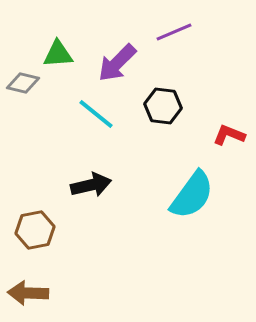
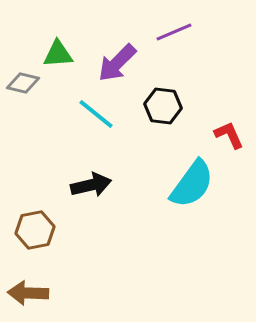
red L-shape: rotated 44 degrees clockwise
cyan semicircle: moved 11 px up
